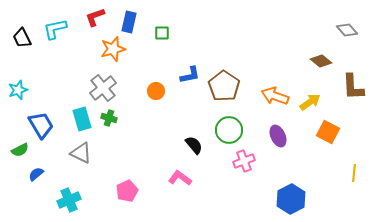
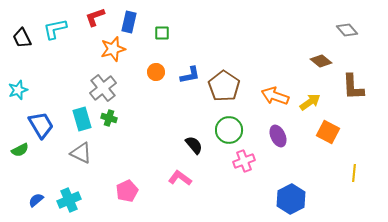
orange circle: moved 19 px up
blue semicircle: moved 26 px down
